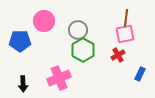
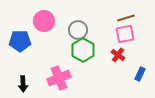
brown line: rotated 66 degrees clockwise
red cross: rotated 24 degrees counterclockwise
